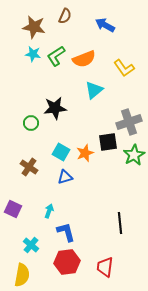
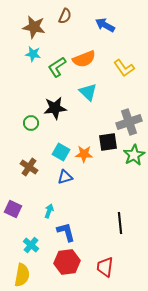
green L-shape: moved 1 px right, 11 px down
cyan triangle: moved 6 px left, 2 px down; rotated 36 degrees counterclockwise
orange star: moved 1 px left, 1 px down; rotated 24 degrees clockwise
